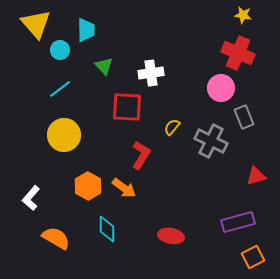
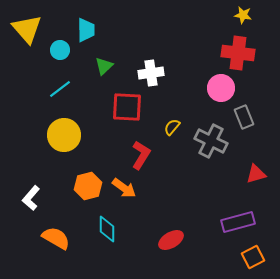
yellow triangle: moved 9 px left, 5 px down
red cross: rotated 16 degrees counterclockwise
green triangle: rotated 30 degrees clockwise
red triangle: moved 2 px up
orange hexagon: rotated 16 degrees clockwise
red ellipse: moved 4 px down; rotated 40 degrees counterclockwise
